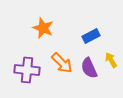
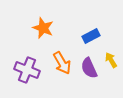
orange arrow: rotated 15 degrees clockwise
purple cross: rotated 15 degrees clockwise
